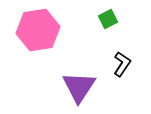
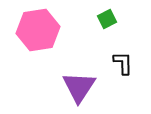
green square: moved 1 px left
black L-shape: moved 1 px right, 1 px up; rotated 35 degrees counterclockwise
